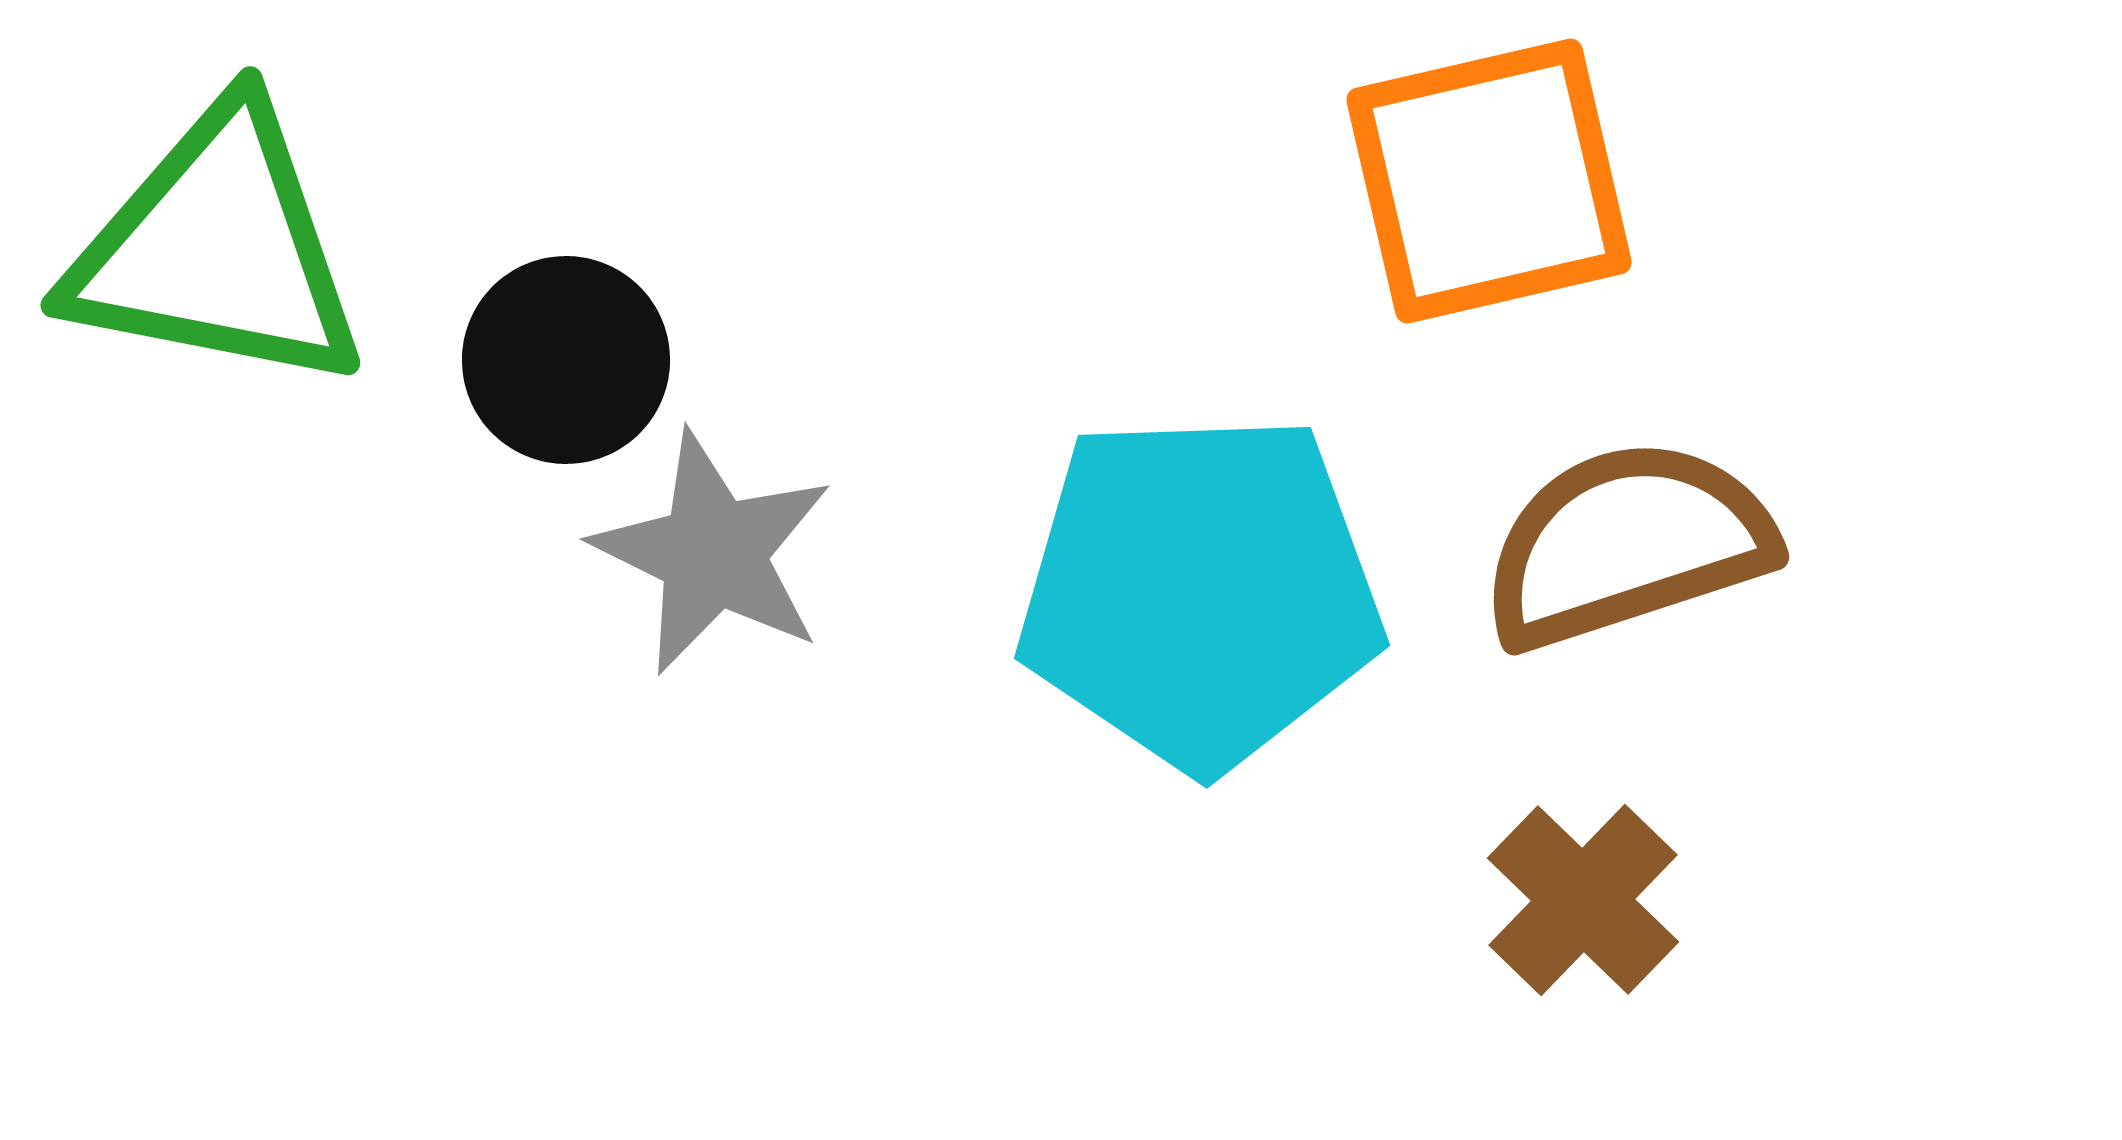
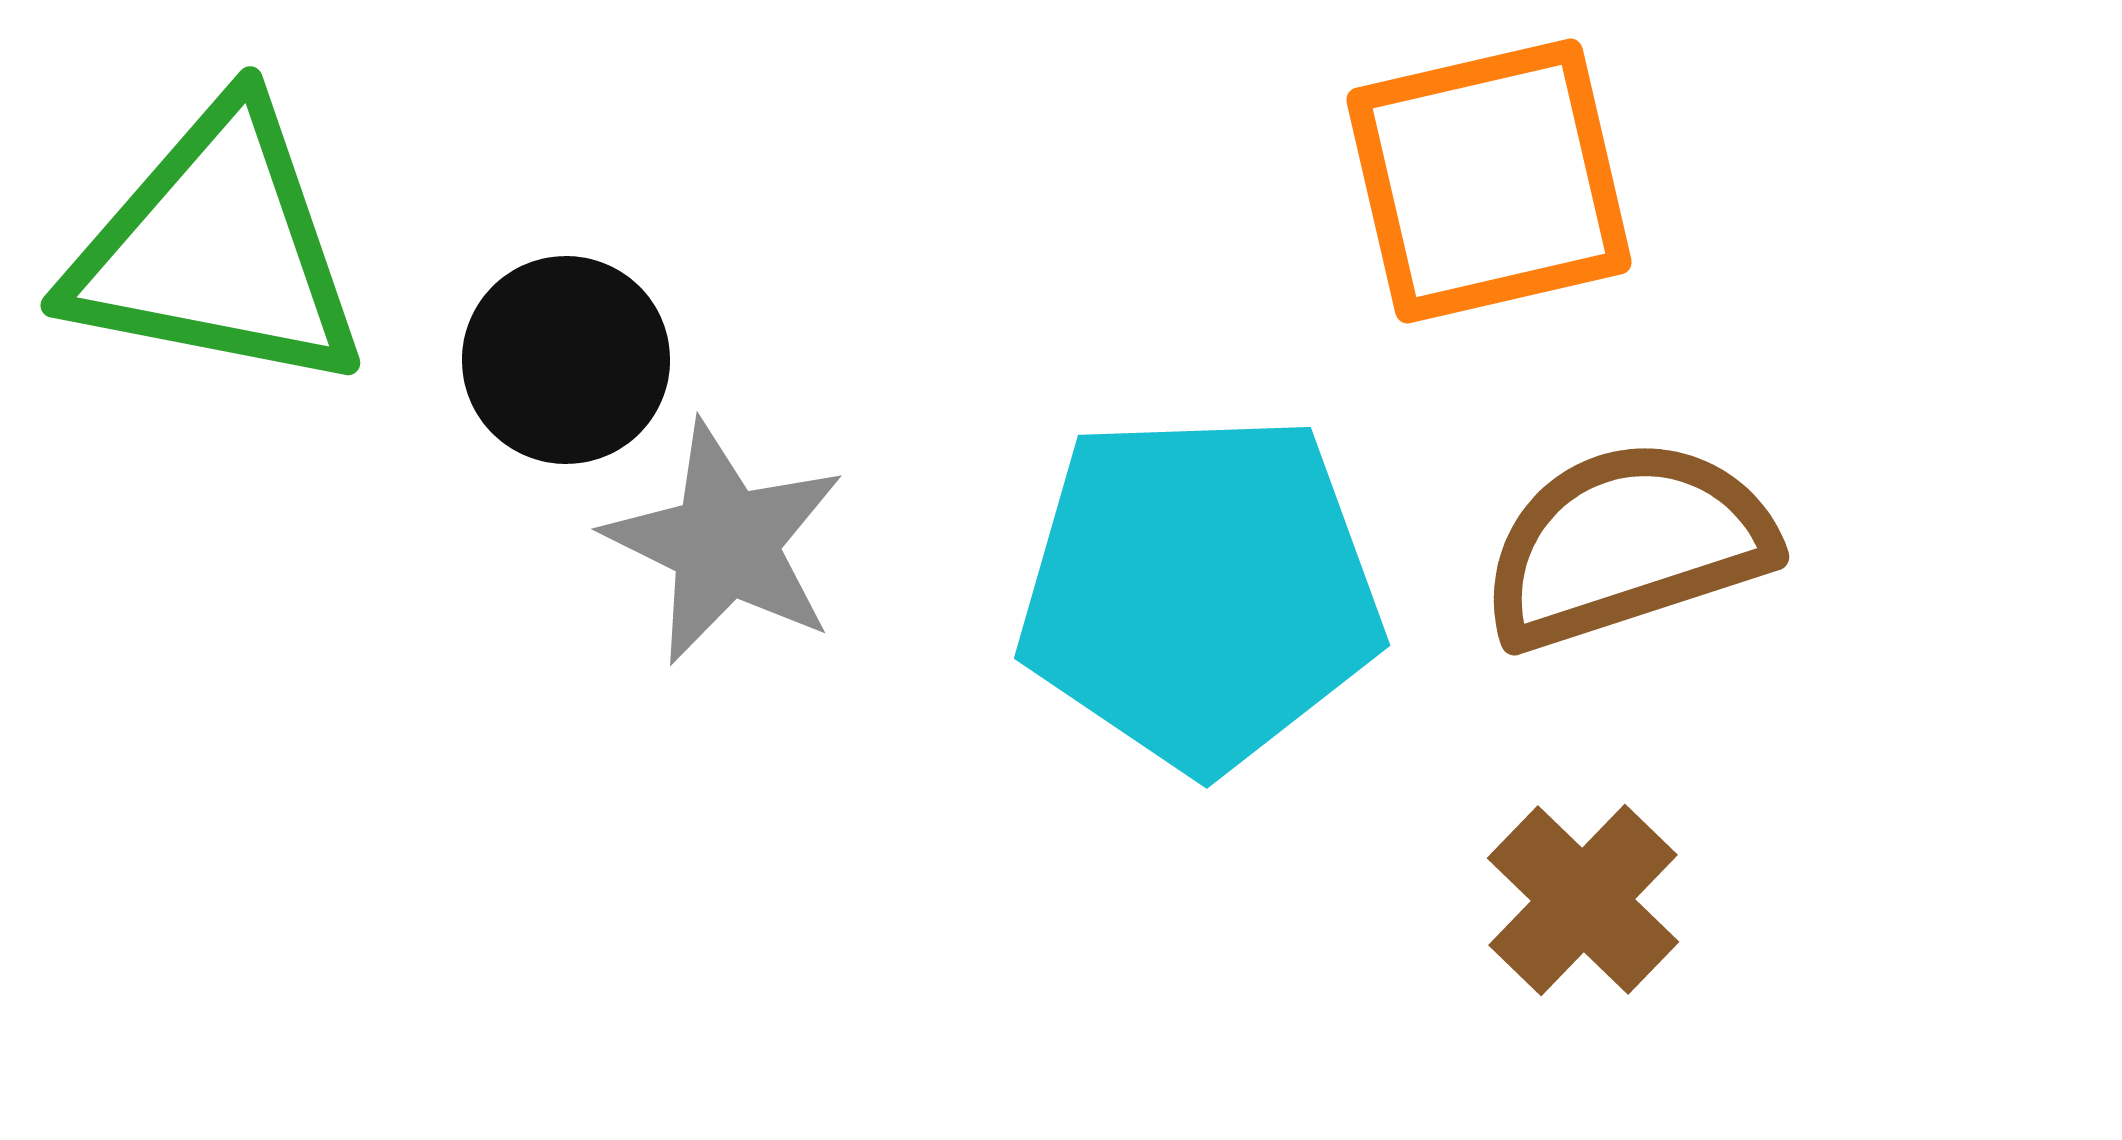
gray star: moved 12 px right, 10 px up
